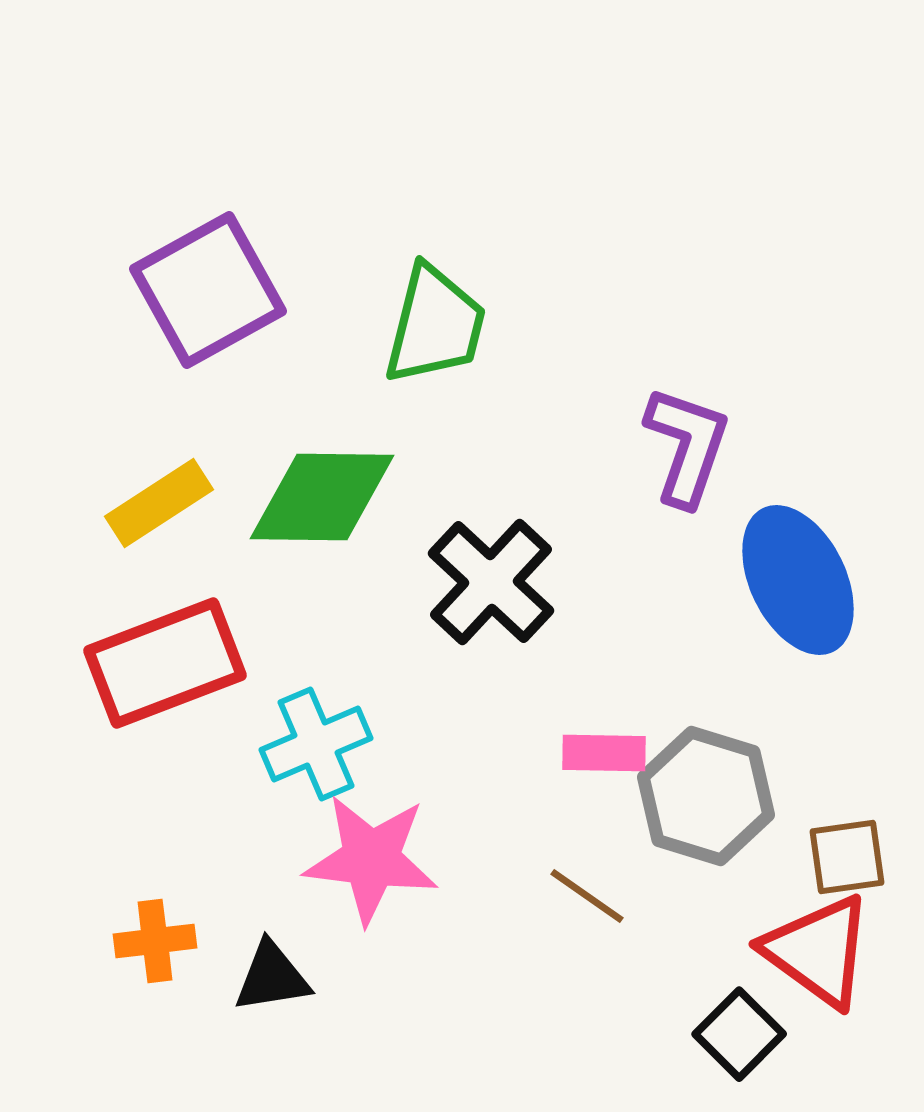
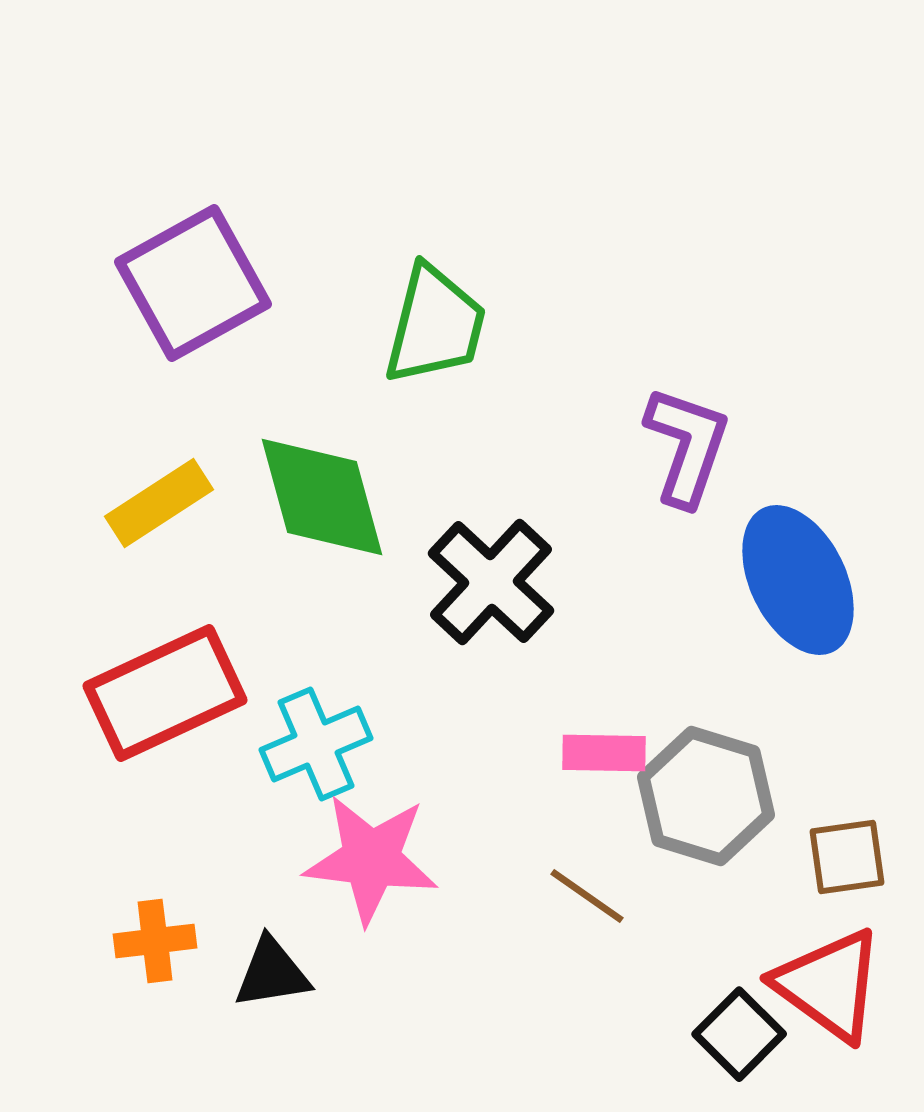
purple square: moved 15 px left, 7 px up
green diamond: rotated 74 degrees clockwise
red rectangle: moved 30 px down; rotated 4 degrees counterclockwise
red triangle: moved 11 px right, 34 px down
black triangle: moved 4 px up
